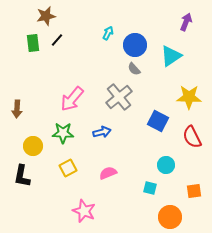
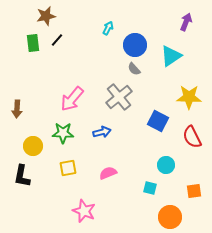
cyan arrow: moved 5 px up
yellow square: rotated 18 degrees clockwise
